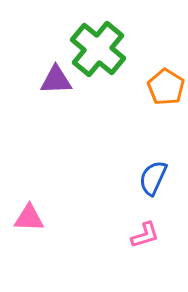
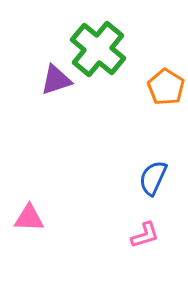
purple triangle: rotated 16 degrees counterclockwise
